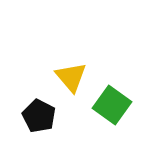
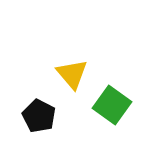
yellow triangle: moved 1 px right, 3 px up
